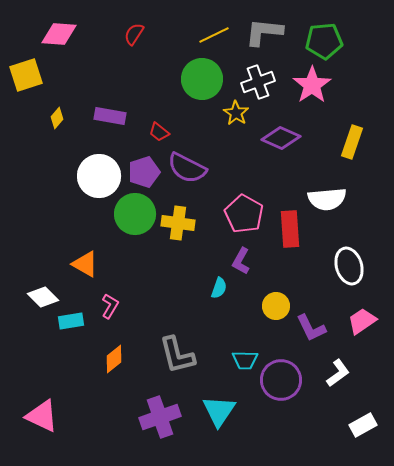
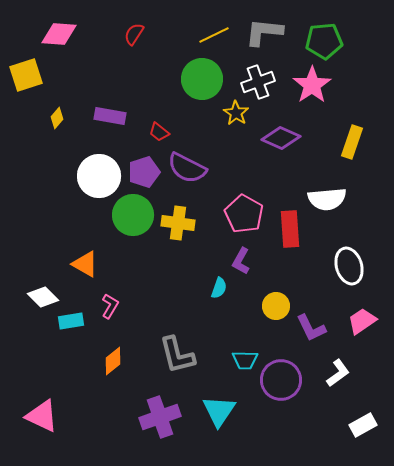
green circle at (135, 214): moved 2 px left, 1 px down
orange diamond at (114, 359): moved 1 px left, 2 px down
